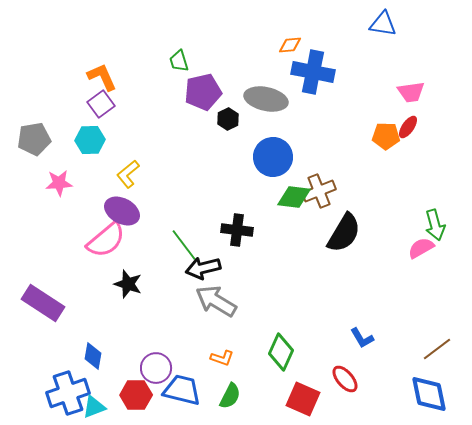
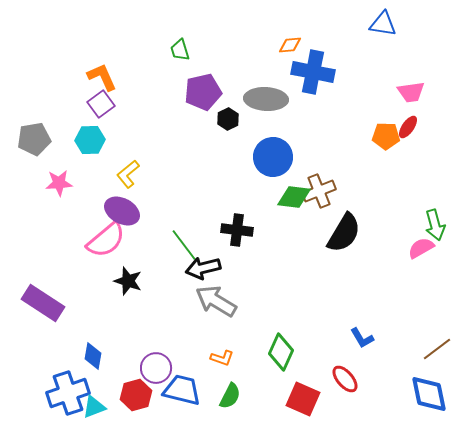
green trapezoid at (179, 61): moved 1 px right, 11 px up
gray ellipse at (266, 99): rotated 9 degrees counterclockwise
black star at (128, 284): moved 3 px up
red hexagon at (136, 395): rotated 16 degrees counterclockwise
